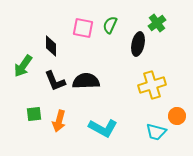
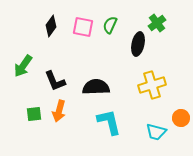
pink square: moved 1 px up
black diamond: moved 20 px up; rotated 35 degrees clockwise
black semicircle: moved 10 px right, 6 px down
orange circle: moved 4 px right, 2 px down
orange arrow: moved 10 px up
cyan L-shape: moved 6 px right, 6 px up; rotated 132 degrees counterclockwise
